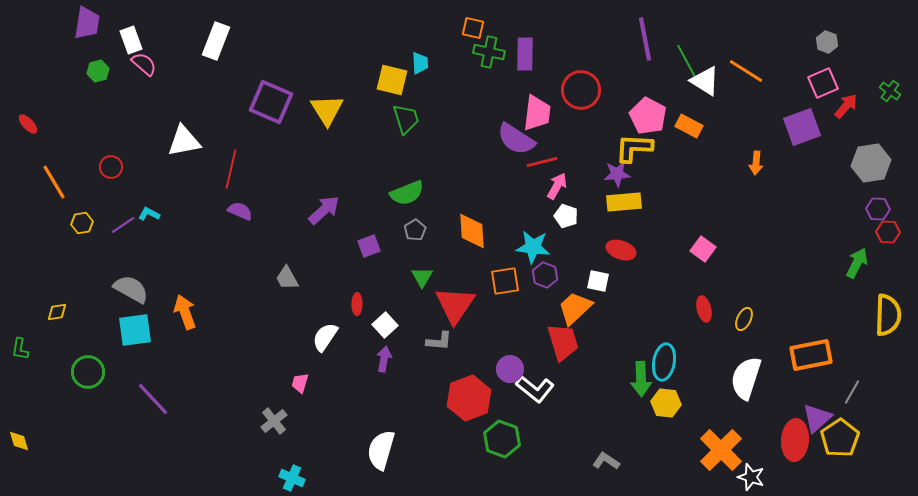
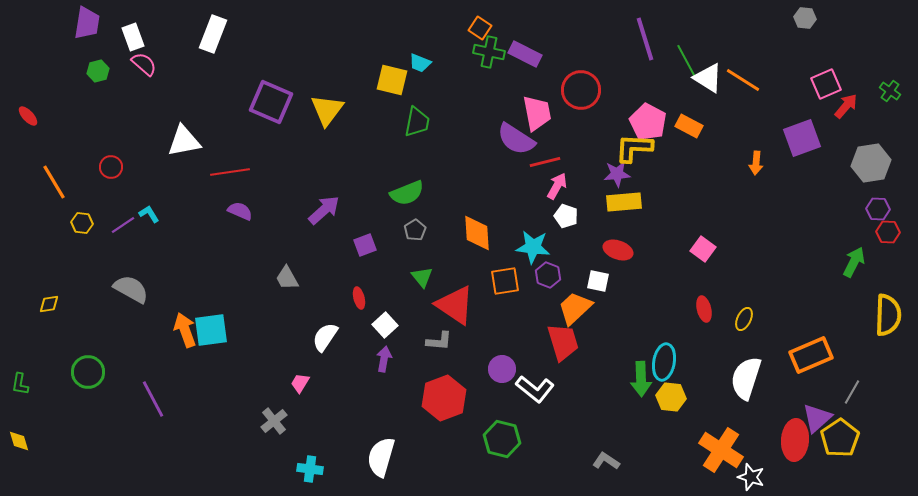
orange square at (473, 28): moved 7 px right; rotated 20 degrees clockwise
purple line at (645, 39): rotated 6 degrees counterclockwise
white rectangle at (131, 40): moved 2 px right, 3 px up
white rectangle at (216, 41): moved 3 px left, 7 px up
gray hexagon at (827, 42): moved 22 px left, 24 px up; rotated 15 degrees counterclockwise
purple rectangle at (525, 54): rotated 64 degrees counterclockwise
cyan trapezoid at (420, 63): rotated 115 degrees clockwise
orange line at (746, 71): moved 3 px left, 9 px down
white triangle at (705, 81): moved 3 px right, 3 px up
pink square at (823, 83): moved 3 px right, 1 px down
yellow triangle at (327, 110): rotated 9 degrees clockwise
pink trapezoid at (537, 113): rotated 18 degrees counterclockwise
pink pentagon at (648, 116): moved 6 px down
green trapezoid at (406, 119): moved 11 px right, 3 px down; rotated 28 degrees clockwise
red ellipse at (28, 124): moved 8 px up
purple square at (802, 127): moved 11 px down
red line at (542, 162): moved 3 px right
red line at (231, 169): moved 1 px left, 3 px down; rotated 69 degrees clockwise
cyan L-shape at (149, 214): rotated 30 degrees clockwise
yellow hexagon at (82, 223): rotated 15 degrees clockwise
orange diamond at (472, 231): moved 5 px right, 2 px down
purple square at (369, 246): moved 4 px left, 1 px up
red ellipse at (621, 250): moved 3 px left
green arrow at (857, 263): moved 3 px left, 1 px up
purple hexagon at (545, 275): moved 3 px right
green triangle at (422, 277): rotated 10 degrees counterclockwise
red ellipse at (357, 304): moved 2 px right, 6 px up; rotated 15 degrees counterclockwise
red triangle at (455, 305): rotated 30 degrees counterclockwise
yellow diamond at (57, 312): moved 8 px left, 8 px up
orange arrow at (185, 312): moved 18 px down
cyan square at (135, 330): moved 76 px right
green L-shape at (20, 349): moved 35 px down
orange rectangle at (811, 355): rotated 12 degrees counterclockwise
purple circle at (510, 369): moved 8 px left
pink trapezoid at (300, 383): rotated 15 degrees clockwise
red hexagon at (469, 398): moved 25 px left
purple line at (153, 399): rotated 15 degrees clockwise
yellow hexagon at (666, 403): moved 5 px right, 6 px up
green hexagon at (502, 439): rotated 6 degrees counterclockwise
white semicircle at (381, 450): moved 7 px down
orange cross at (721, 450): rotated 12 degrees counterclockwise
cyan cross at (292, 478): moved 18 px right, 9 px up; rotated 15 degrees counterclockwise
